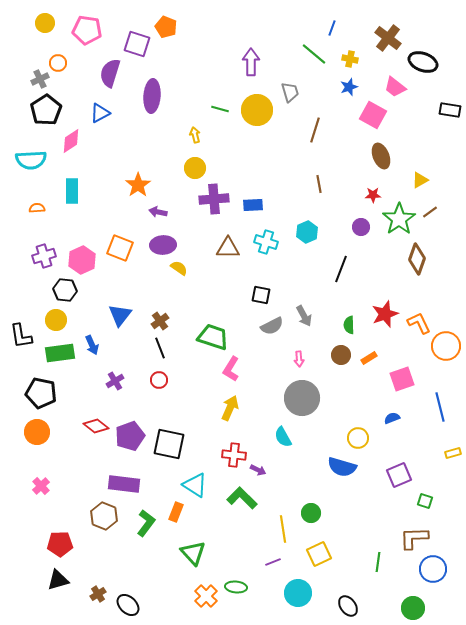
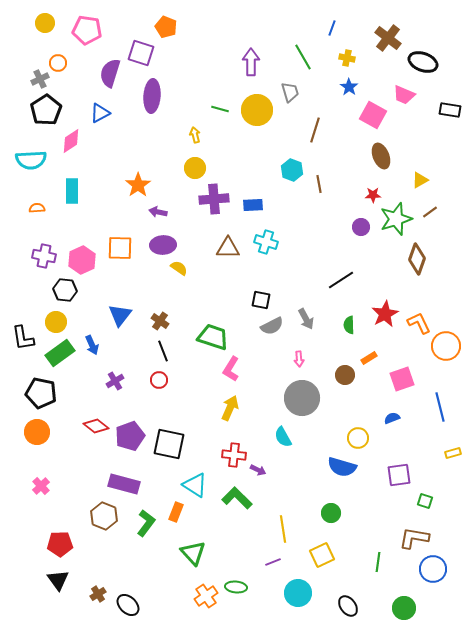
purple square at (137, 44): moved 4 px right, 9 px down
green line at (314, 54): moved 11 px left, 3 px down; rotated 20 degrees clockwise
yellow cross at (350, 59): moved 3 px left, 1 px up
blue star at (349, 87): rotated 18 degrees counterclockwise
pink trapezoid at (395, 87): moved 9 px right, 8 px down; rotated 15 degrees counterclockwise
green star at (399, 219): moved 3 px left; rotated 16 degrees clockwise
cyan hexagon at (307, 232): moved 15 px left, 62 px up; rotated 15 degrees counterclockwise
orange square at (120, 248): rotated 20 degrees counterclockwise
purple cross at (44, 256): rotated 30 degrees clockwise
black line at (341, 269): moved 11 px down; rotated 36 degrees clockwise
black square at (261, 295): moved 5 px down
red star at (385, 314): rotated 8 degrees counterclockwise
gray arrow at (304, 316): moved 2 px right, 3 px down
yellow circle at (56, 320): moved 2 px down
brown cross at (160, 321): rotated 18 degrees counterclockwise
black L-shape at (21, 336): moved 2 px right, 2 px down
black line at (160, 348): moved 3 px right, 3 px down
green rectangle at (60, 353): rotated 28 degrees counterclockwise
brown circle at (341, 355): moved 4 px right, 20 px down
purple square at (399, 475): rotated 15 degrees clockwise
purple rectangle at (124, 484): rotated 8 degrees clockwise
green L-shape at (242, 498): moved 5 px left
green circle at (311, 513): moved 20 px right
brown L-shape at (414, 538): rotated 12 degrees clockwise
yellow square at (319, 554): moved 3 px right, 1 px down
black triangle at (58, 580): rotated 50 degrees counterclockwise
orange cross at (206, 596): rotated 10 degrees clockwise
green circle at (413, 608): moved 9 px left
